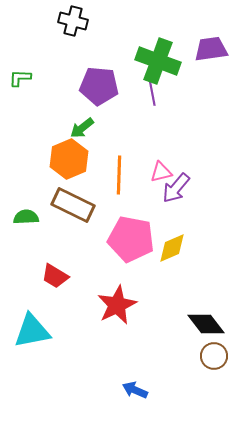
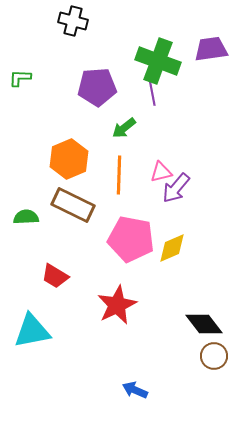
purple pentagon: moved 2 px left, 1 px down; rotated 9 degrees counterclockwise
green arrow: moved 42 px right
black diamond: moved 2 px left
